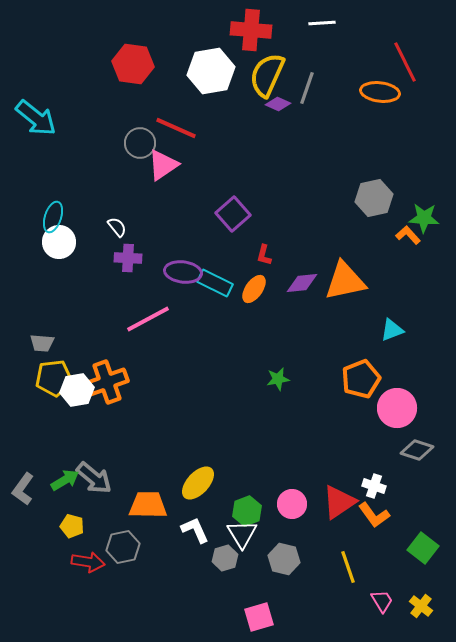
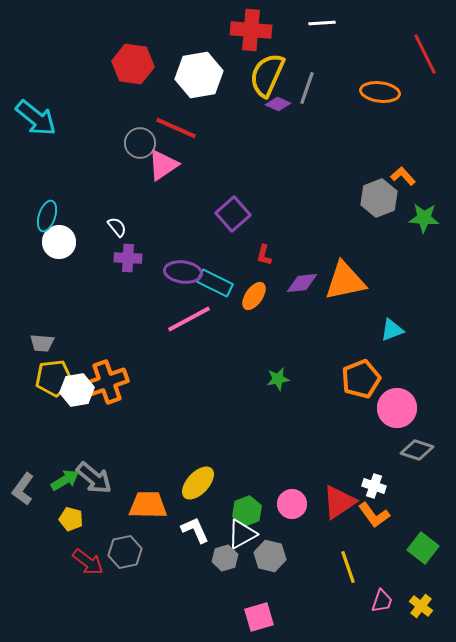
red line at (405, 62): moved 20 px right, 8 px up
white hexagon at (211, 71): moved 12 px left, 4 px down
gray hexagon at (374, 198): moved 5 px right; rotated 9 degrees counterclockwise
cyan ellipse at (53, 217): moved 6 px left, 1 px up
orange L-shape at (408, 235): moved 5 px left, 59 px up
orange ellipse at (254, 289): moved 7 px down
pink line at (148, 319): moved 41 px right
yellow pentagon at (72, 526): moved 1 px left, 7 px up
white triangle at (242, 534): rotated 32 degrees clockwise
gray hexagon at (123, 547): moved 2 px right, 5 px down
gray hexagon at (284, 559): moved 14 px left, 3 px up
red arrow at (88, 562): rotated 28 degrees clockwise
pink trapezoid at (382, 601): rotated 50 degrees clockwise
